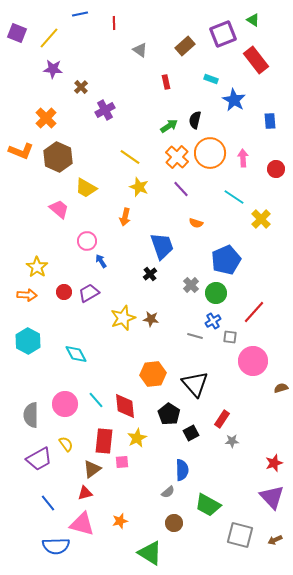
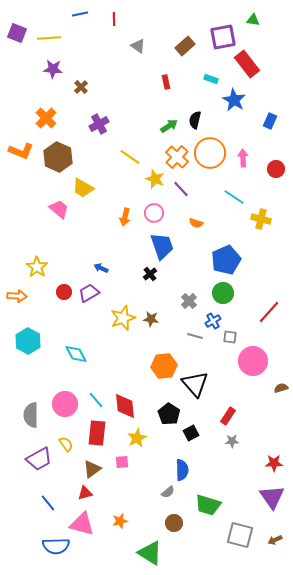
green triangle at (253, 20): rotated 24 degrees counterclockwise
red line at (114, 23): moved 4 px up
purple square at (223, 34): moved 3 px down; rotated 12 degrees clockwise
yellow line at (49, 38): rotated 45 degrees clockwise
gray triangle at (140, 50): moved 2 px left, 4 px up
red rectangle at (256, 60): moved 9 px left, 4 px down
purple cross at (105, 110): moved 6 px left, 14 px down
blue rectangle at (270, 121): rotated 28 degrees clockwise
yellow star at (139, 187): moved 16 px right, 8 px up
yellow trapezoid at (86, 188): moved 3 px left
yellow cross at (261, 219): rotated 30 degrees counterclockwise
pink circle at (87, 241): moved 67 px right, 28 px up
blue arrow at (101, 261): moved 7 px down; rotated 32 degrees counterclockwise
gray cross at (191, 285): moved 2 px left, 16 px down
green circle at (216, 293): moved 7 px right
orange arrow at (27, 295): moved 10 px left, 1 px down
red line at (254, 312): moved 15 px right
orange hexagon at (153, 374): moved 11 px right, 8 px up
red rectangle at (222, 419): moved 6 px right, 3 px up
red rectangle at (104, 441): moved 7 px left, 8 px up
red star at (274, 463): rotated 18 degrees clockwise
purple triangle at (272, 497): rotated 8 degrees clockwise
green trapezoid at (208, 505): rotated 12 degrees counterclockwise
